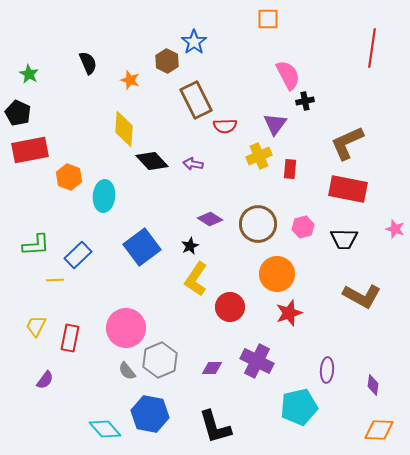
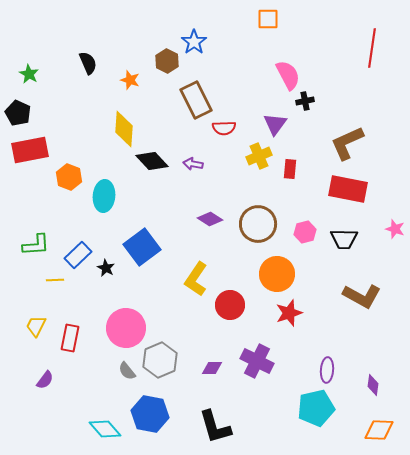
red semicircle at (225, 126): moved 1 px left, 2 px down
pink hexagon at (303, 227): moved 2 px right, 5 px down
black star at (190, 246): moved 84 px left, 22 px down; rotated 18 degrees counterclockwise
red circle at (230, 307): moved 2 px up
cyan pentagon at (299, 407): moved 17 px right, 1 px down
